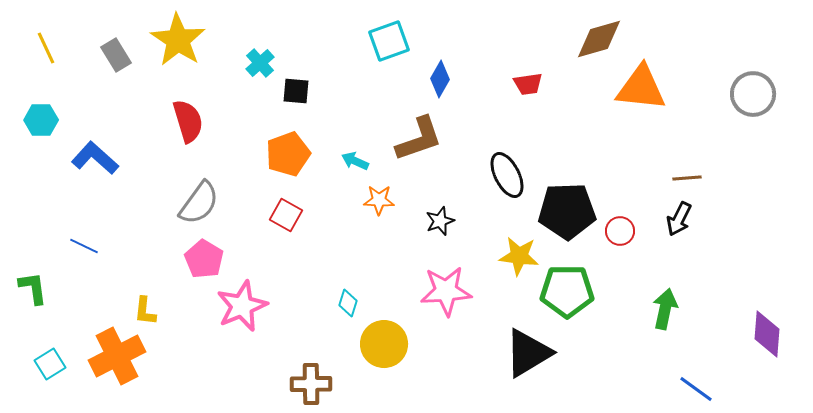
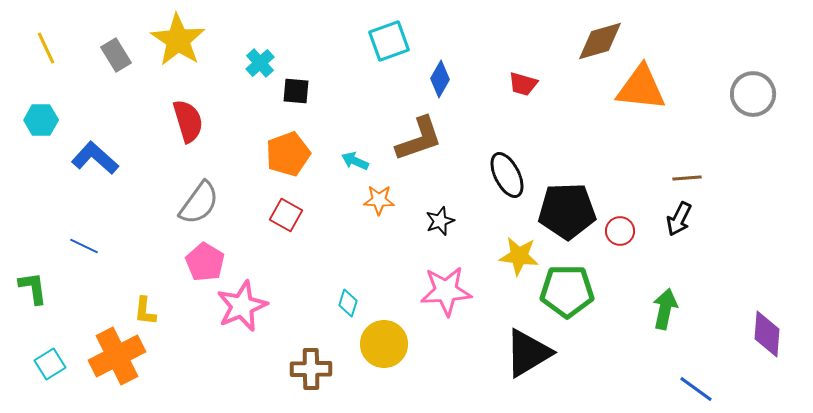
brown diamond at (599, 39): moved 1 px right, 2 px down
red trapezoid at (528, 84): moved 5 px left; rotated 24 degrees clockwise
pink pentagon at (204, 259): moved 1 px right, 3 px down
brown cross at (311, 384): moved 15 px up
